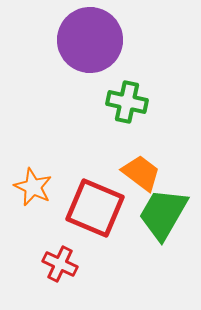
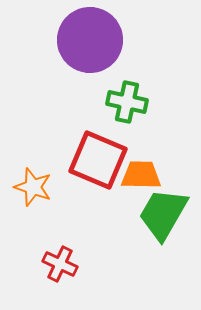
orange trapezoid: moved 2 px down; rotated 36 degrees counterclockwise
orange star: rotated 6 degrees counterclockwise
red square: moved 3 px right, 48 px up
